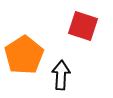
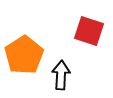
red square: moved 6 px right, 5 px down
